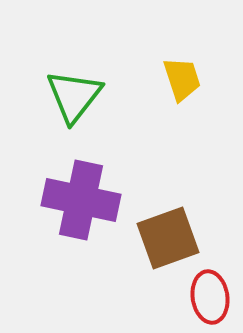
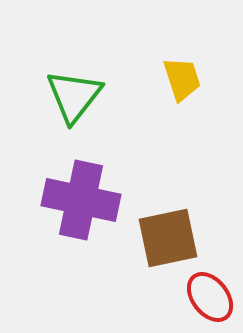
brown square: rotated 8 degrees clockwise
red ellipse: rotated 30 degrees counterclockwise
